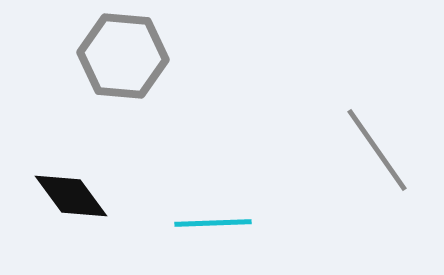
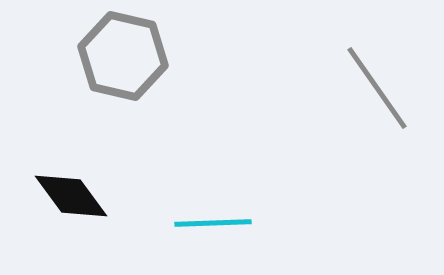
gray hexagon: rotated 8 degrees clockwise
gray line: moved 62 px up
